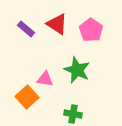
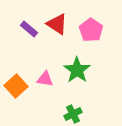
purple rectangle: moved 3 px right
green star: rotated 12 degrees clockwise
orange square: moved 11 px left, 11 px up
green cross: rotated 36 degrees counterclockwise
